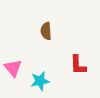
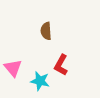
red L-shape: moved 17 px left; rotated 30 degrees clockwise
cyan star: rotated 24 degrees clockwise
